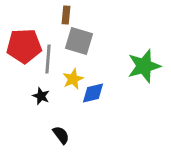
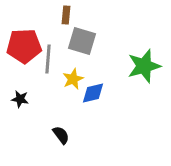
gray square: moved 3 px right
black star: moved 21 px left, 3 px down; rotated 12 degrees counterclockwise
